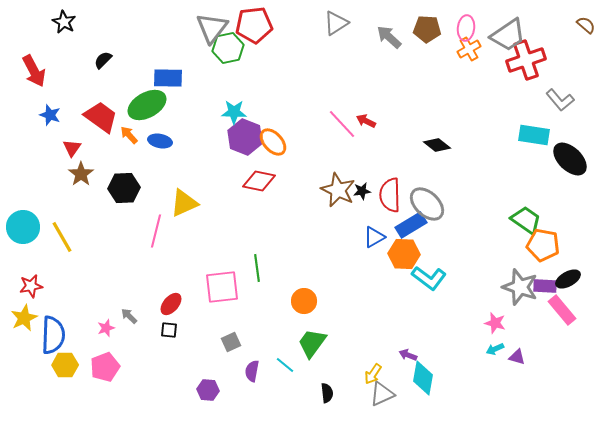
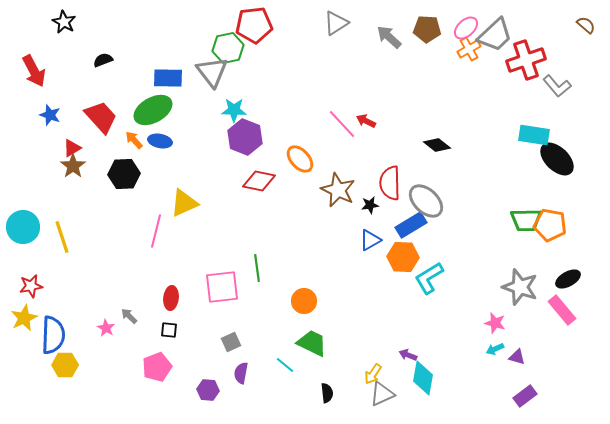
gray triangle at (212, 28): moved 44 px down; rotated 16 degrees counterclockwise
pink ellipse at (466, 28): rotated 40 degrees clockwise
gray trapezoid at (508, 35): moved 13 px left; rotated 9 degrees counterclockwise
black semicircle at (103, 60): rotated 24 degrees clockwise
gray L-shape at (560, 100): moved 3 px left, 14 px up
green ellipse at (147, 105): moved 6 px right, 5 px down
cyan star at (234, 112): moved 2 px up
red trapezoid at (101, 117): rotated 12 degrees clockwise
orange arrow at (129, 135): moved 5 px right, 5 px down
orange ellipse at (273, 142): moved 27 px right, 17 px down
red triangle at (72, 148): rotated 24 degrees clockwise
black ellipse at (570, 159): moved 13 px left
brown star at (81, 174): moved 8 px left, 8 px up
black hexagon at (124, 188): moved 14 px up
black star at (362, 191): moved 8 px right, 14 px down
red semicircle at (390, 195): moved 12 px up
gray ellipse at (427, 204): moved 1 px left, 3 px up
green trapezoid at (526, 220): rotated 144 degrees clockwise
yellow line at (62, 237): rotated 12 degrees clockwise
blue triangle at (374, 237): moved 4 px left, 3 px down
orange pentagon at (543, 245): moved 7 px right, 20 px up
orange hexagon at (404, 254): moved 1 px left, 3 px down
cyan L-shape at (429, 278): rotated 112 degrees clockwise
purple rectangle at (545, 286): moved 20 px left, 110 px down; rotated 40 degrees counterclockwise
red ellipse at (171, 304): moved 6 px up; rotated 35 degrees counterclockwise
pink star at (106, 328): rotated 24 degrees counterclockwise
green trapezoid at (312, 343): rotated 80 degrees clockwise
pink pentagon at (105, 367): moved 52 px right
purple semicircle at (252, 371): moved 11 px left, 2 px down
